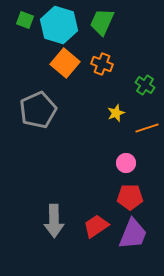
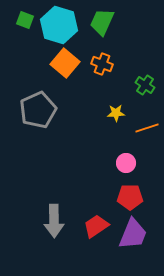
yellow star: rotated 18 degrees clockwise
